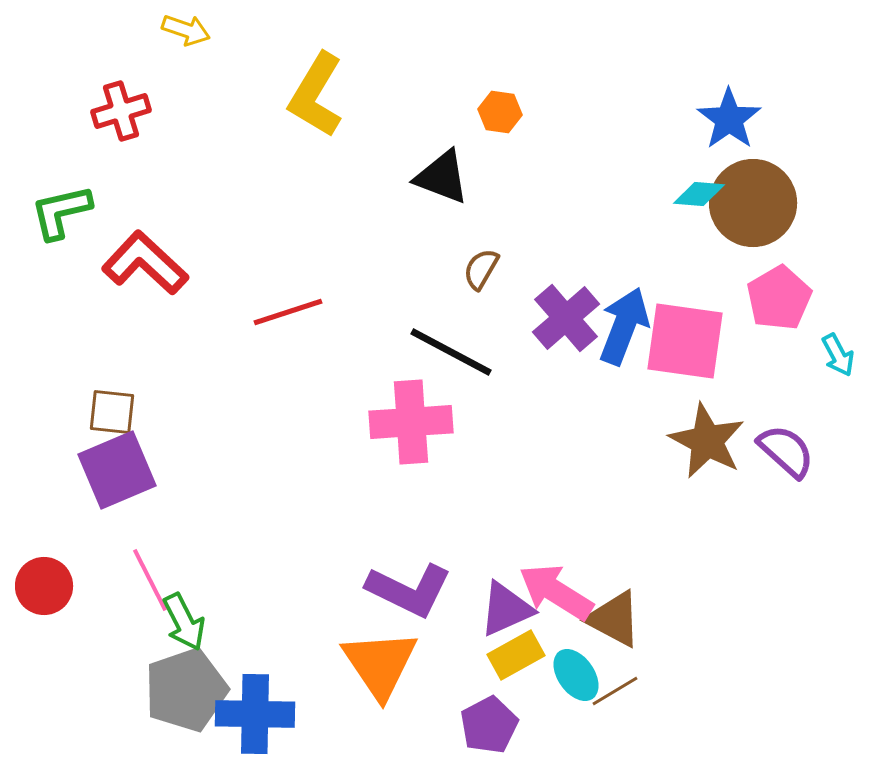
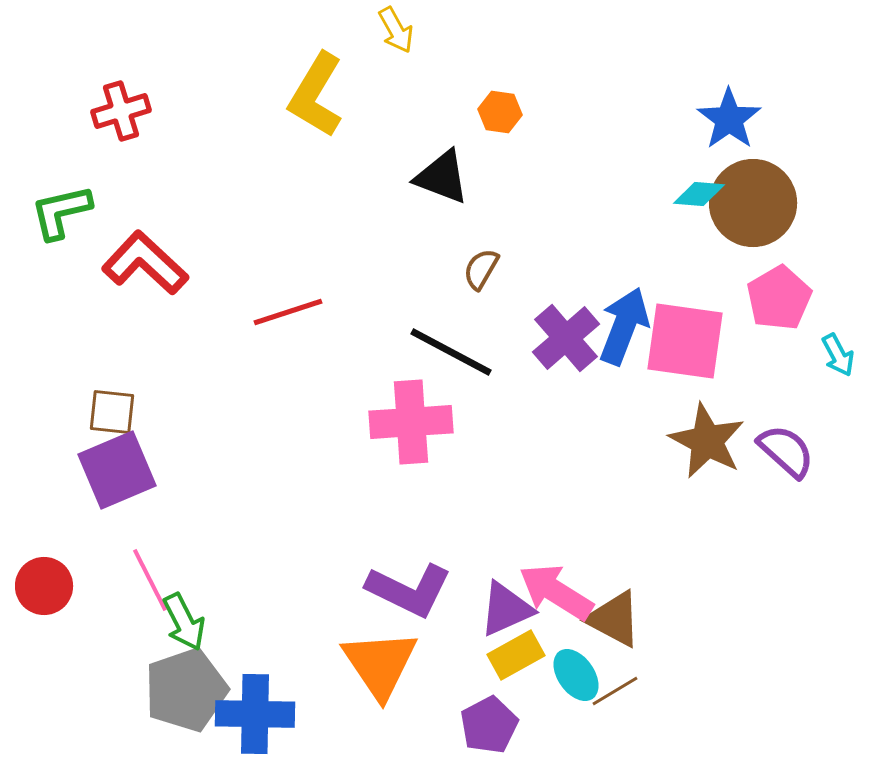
yellow arrow: moved 210 px right; rotated 42 degrees clockwise
purple cross: moved 20 px down
